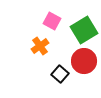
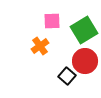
pink square: rotated 30 degrees counterclockwise
red circle: moved 1 px right
black square: moved 7 px right, 2 px down
